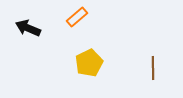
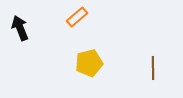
black arrow: moved 8 px left; rotated 45 degrees clockwise
yellow pentagon: rotated 12 degrees clockwise
